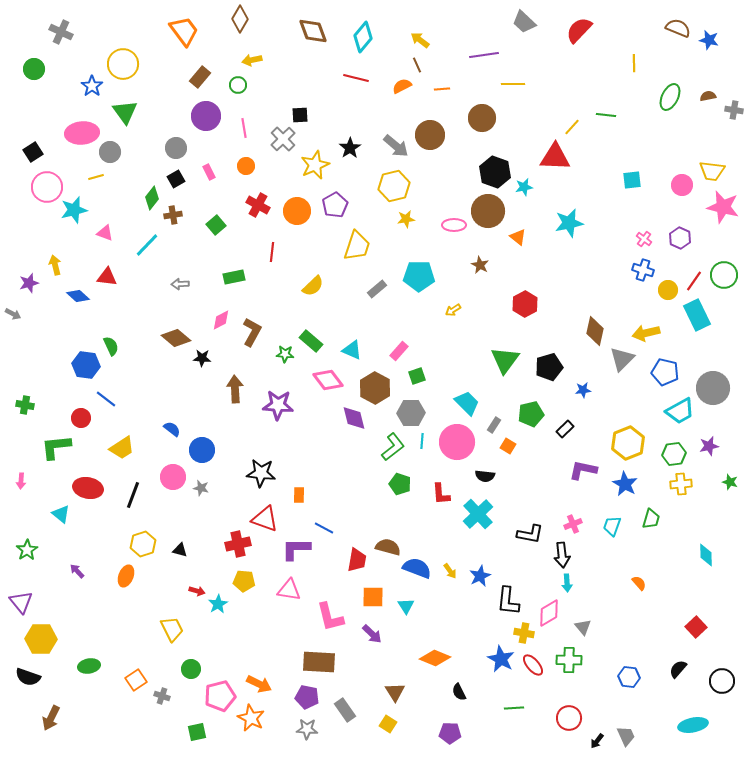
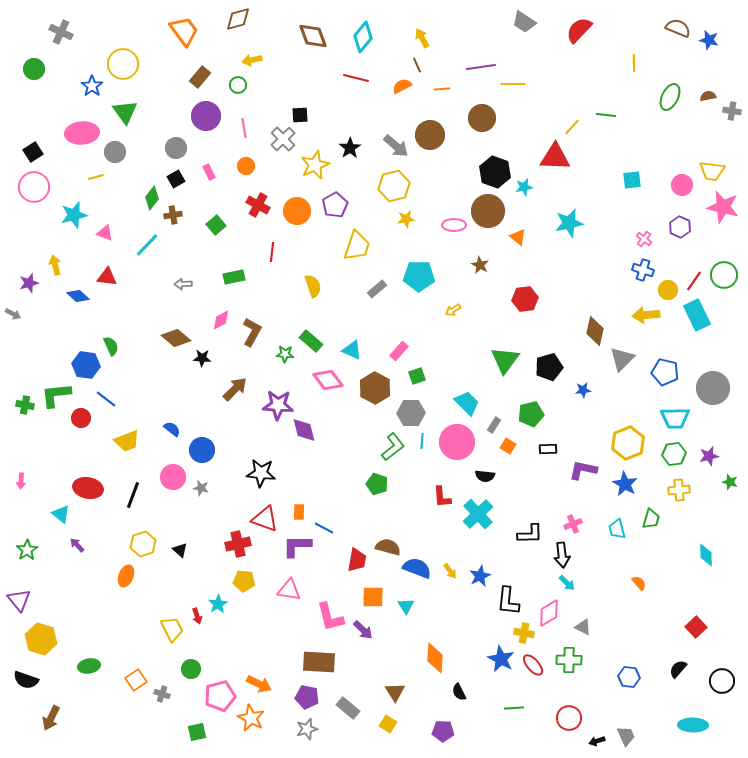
brown diamond at (240, 19): moved 2 px left; rotated 44 degrees clockwise
gray trapezoid at (524, 22): rotated 10 degrees counterclockwise
brown diamond at (313, 31): moved 5 px down
yellow arrow at (420, 40): moved 2 px right, 2 px up; rotated 24 degrees clockwise
purple line at (484, 55): moved 3 px left, 12 px down
gray cross at (734, 110): moved 2 px left, 1 px down
gray circle at (110, 152): moved 5 px right
pink circle at (47, 187): moved 13 px left
cyan star at (74, 210): moved 5 px down
purple hexagon at (680, 238): moved 11 px up
gray arrow at (180, 284): moved 3 px right
yellow semicircle at (313, 286): rotated 65 degrees counterclockwise
red hexagon at (525, 304): moved 5 px up; rotated 20 degrees clockwise
yellow arrow at (646, 333): moved 18 px up; rotated 8 degrees clockwise
brown arrow at (235, 389): rotated 48 degrees clockwise
cyan trapezoid at (680, 411): moved 5 px left, 7 px down; rotated 28 degrees clockwise
purple diamond at (354, 418): moved 50 px left, 12 px down
black rectangle at (565, 429): moved 17 px left, 20 px down; rotated 42 degrees clockwise
purple star at (709, 446): moved 10 px down
green L-shape at (56, 447): moved 52 px up
yellow trapezoid at (122, 448): moved 5 px right, 7 px up; rotated 12 degrees clockwise
green pentagon at (400, 484): moved 23 px left
yellow cross at (681, 484): moved 2 px left, 6 px down
red L-shape at (441, 494): moved 1 px right, 3 px down
orange rectangle at (299, 495): moved 17 px down
cyan trapezoid at (612, 526): moved 5 px right, 3 px down; rotated 35 degrees counterclockwise
black L-shape at (530, 534): rotated 12 degrees counterclockwise
purple L-shape at (296, 549): moved 1 px right, 3 px up
black triangle at (180, 550): rotated 28 degrees clockwise
purple arrow at (77, 571): moved 26 px up
cyan arrow at (567, 583): rotated 42 degrees counterclockwise
red arrow at (197, 591): moved 25 px down; rotated 56 degrees clockwise
purple triangle at (21, 602): moved 2 px left, 2 px up
gray triangle at (583, 627): rotated 24 degrees counterclockwise
purple arrow at (372, 634): moved 9 px left, 4 px up
yellow hexagon at (41, 639): rotated 16 degrees clockwise
orange diamond at (435, 658): rotated 72 degrees clockwise
black semicircle at (28, 677): moved 2 px left, 3 px down
gray cross at (162, 696): moved 2 px up
gray rectangle at (345, 710): moved 3 px right, 2 px up; rotated 15 degrees counterclockwise
cyan ellipse at (693, 725): rotated 12 degrees clockwise
gray star at (307, 729): rotated 20 degrees counterclockwise
purple pentagon at (450, 733): moved 7 px left, 2 px up
black arrow at (597, 741): rotated 35 degrees clockwise
